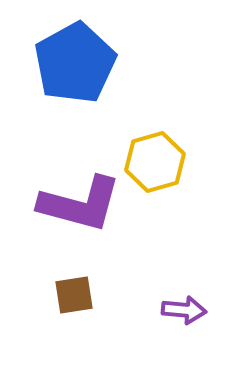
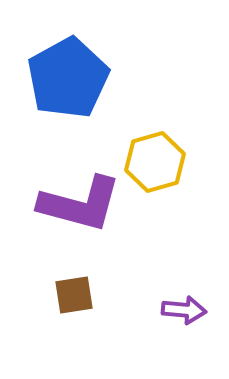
blue pentagon: moved 7 px left, 15 px down
